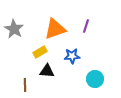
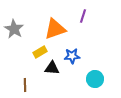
purple line: moved 3 px left, 10 px up
black triangle: moved 5 px right, 3 px up
